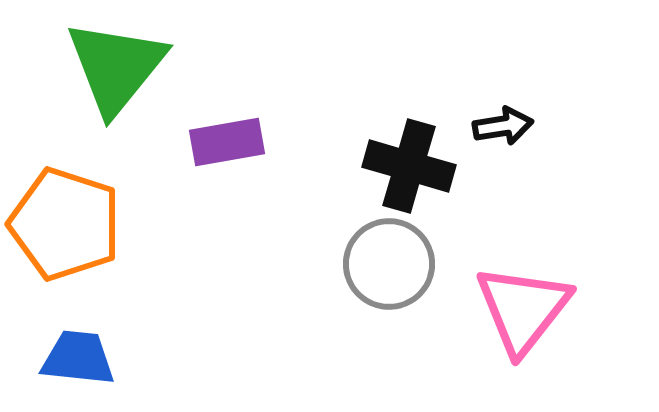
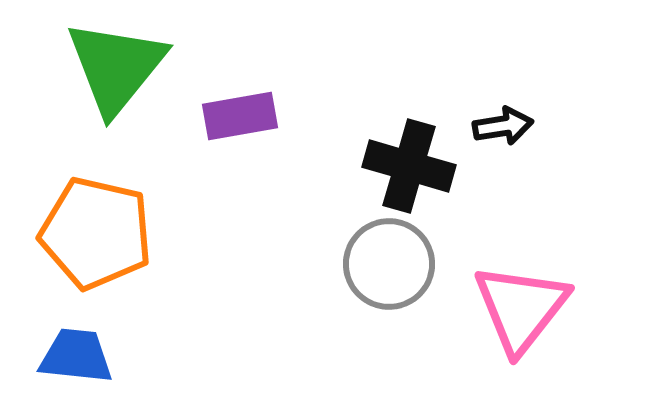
purple rectangle: moved 13 px right, 26 px up
orange pentagon: moved 31 px right, 9 px down; rotated 5 degrees counterclockwise
pink triangle: moved 2 px left, 1 px up
blue trapezoid: moved 2 px left, 2 px up
